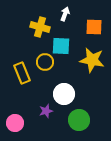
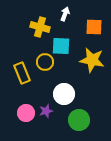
pink circle: moved 11 px right, 10 px up
